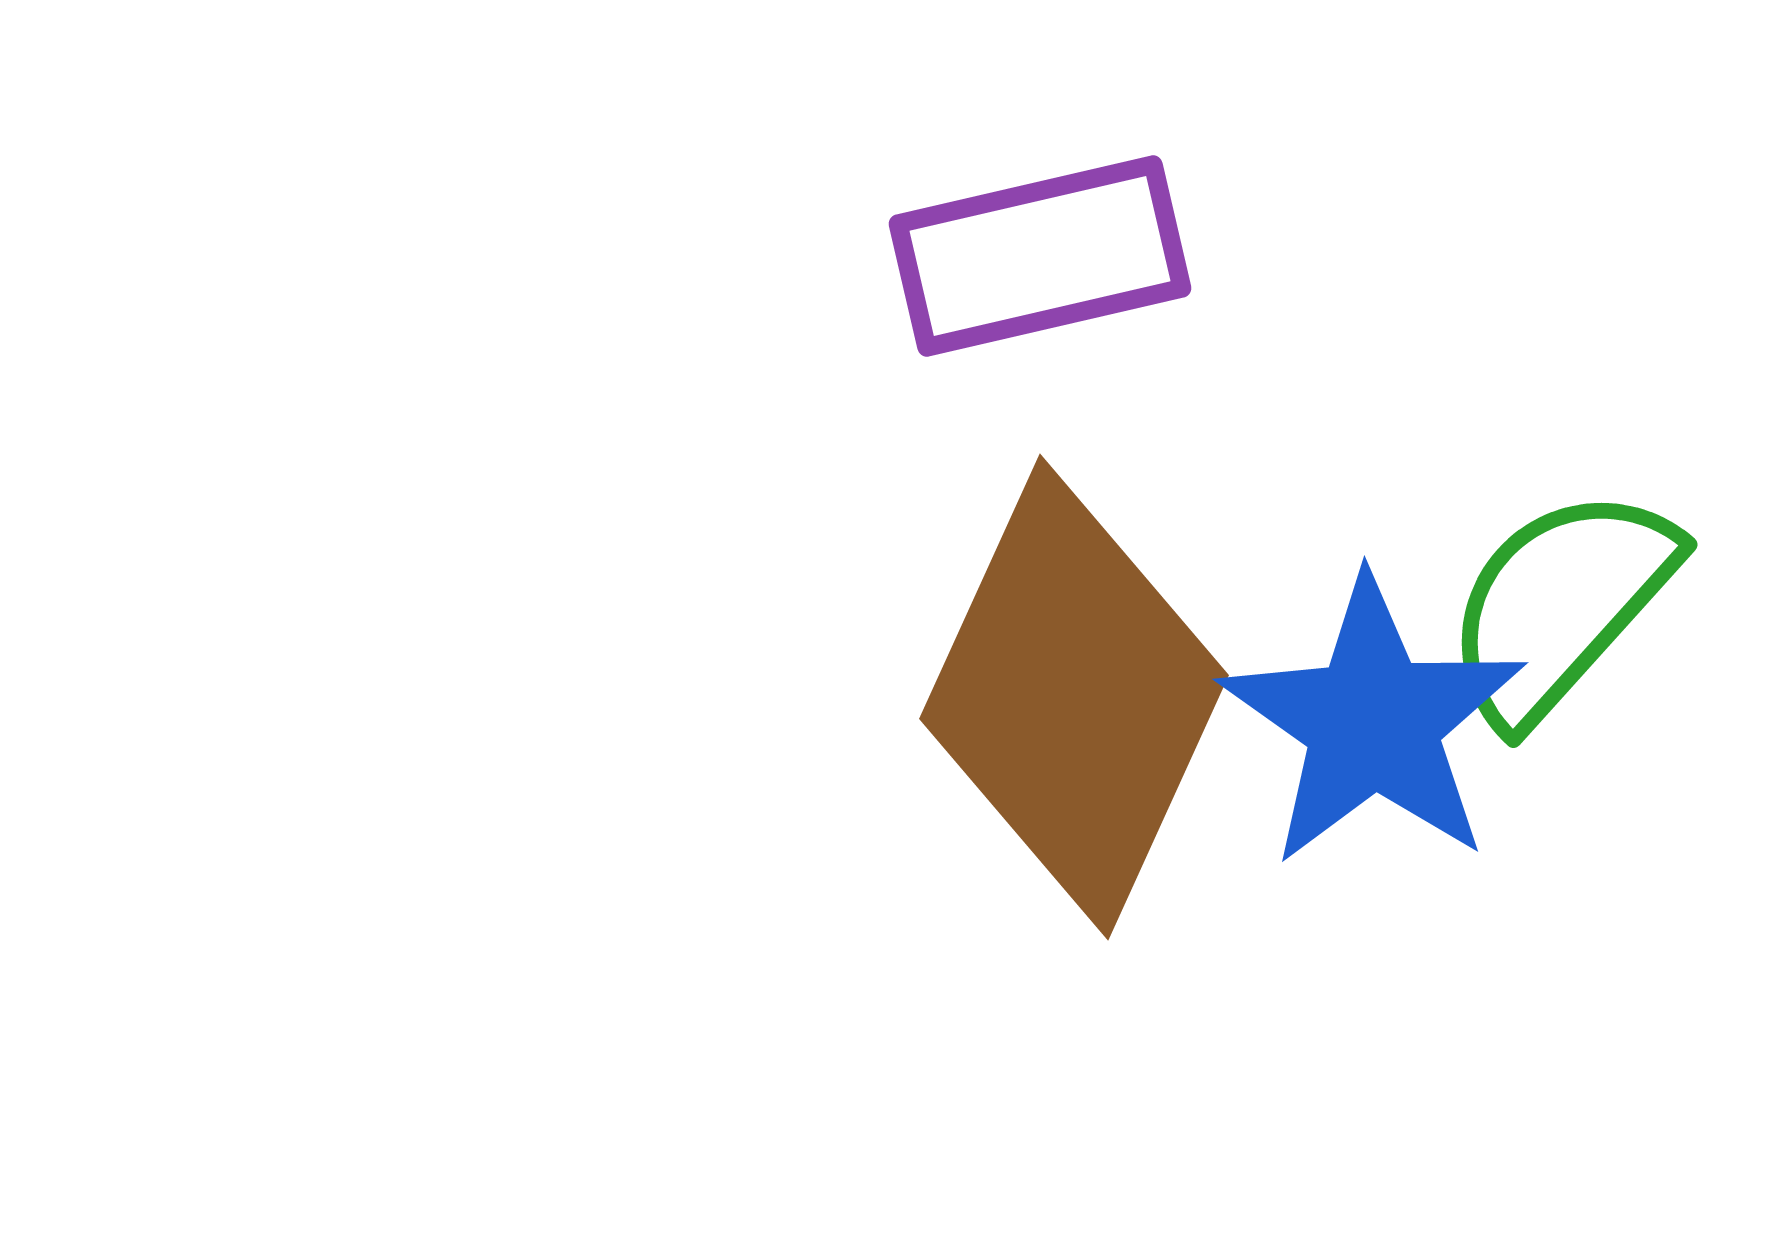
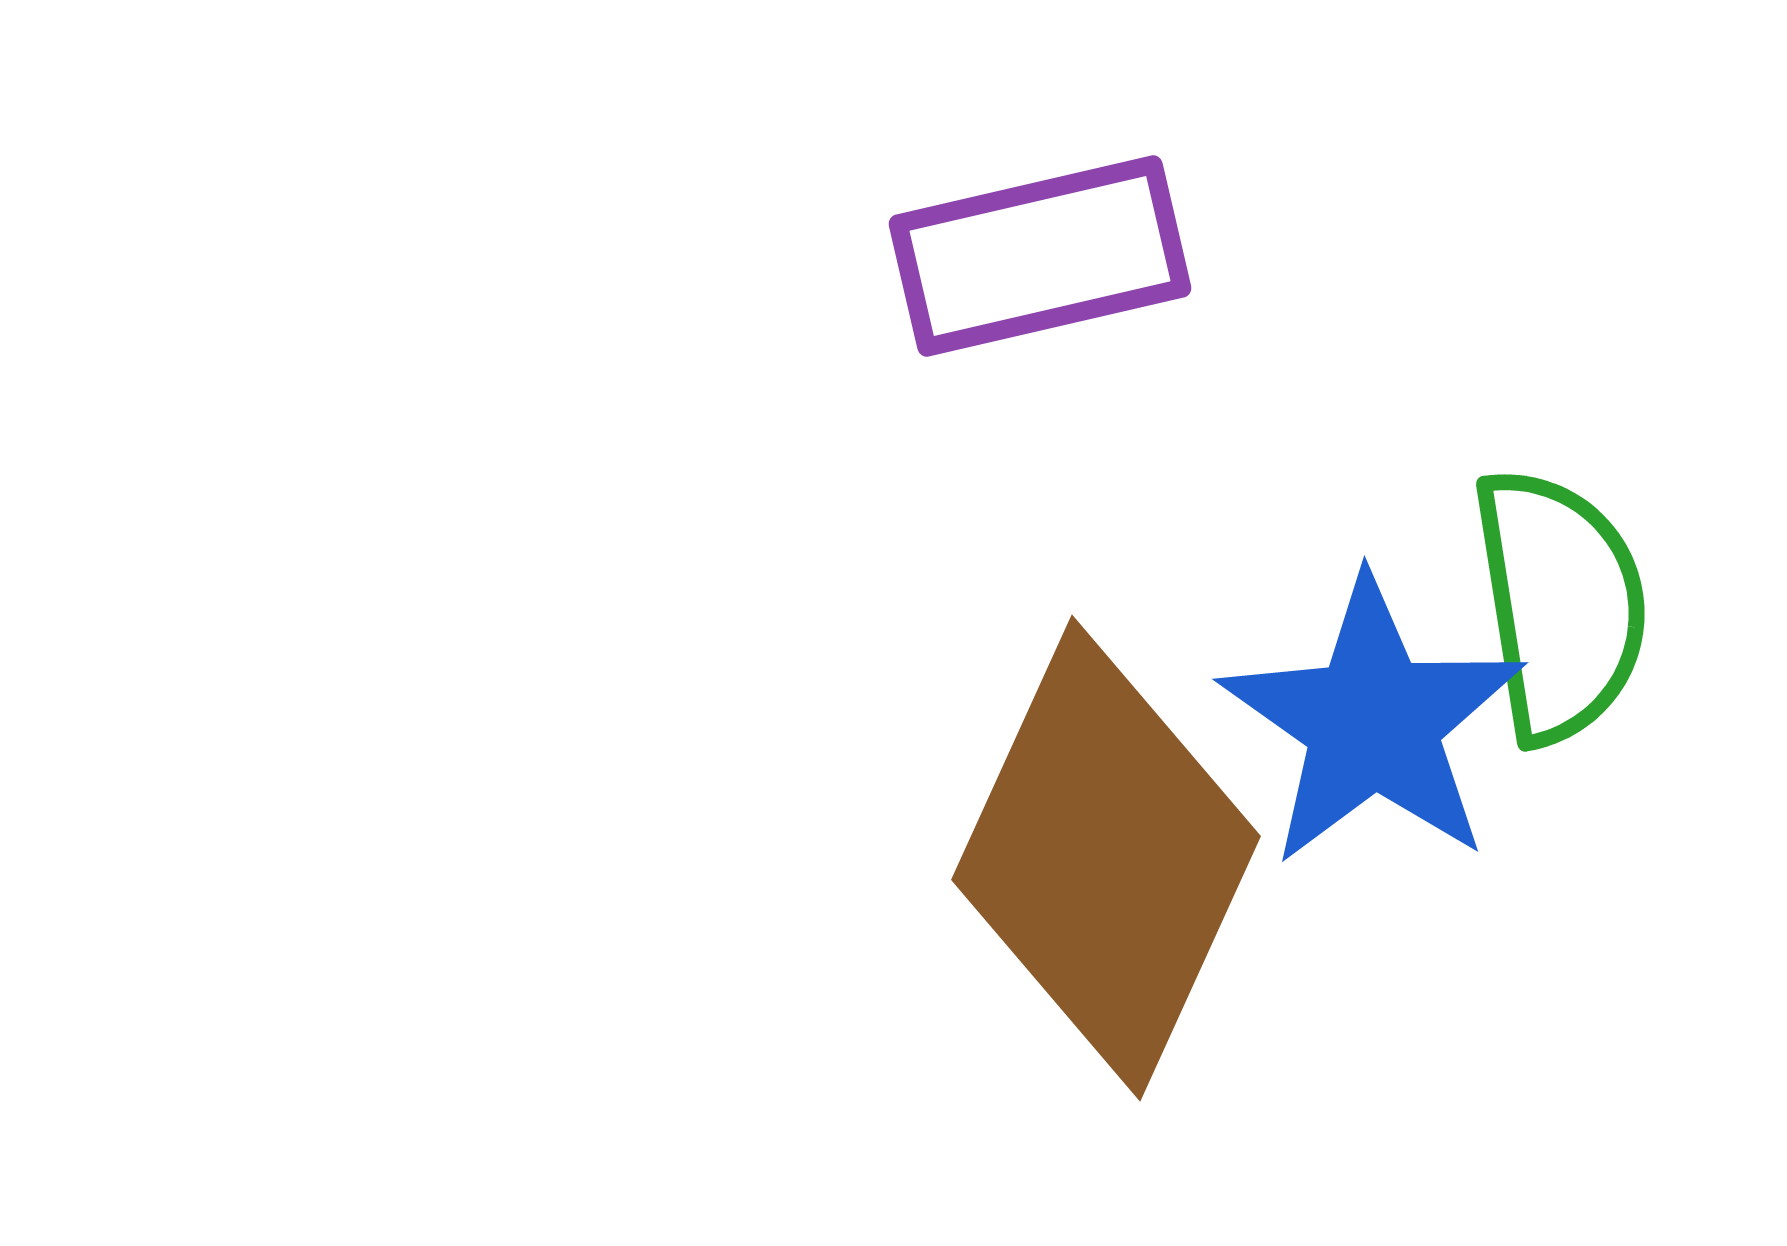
green semicircle: rotated 129 degrees clockwise
brown diamond: moved 32 px right, 161 px down
